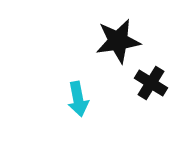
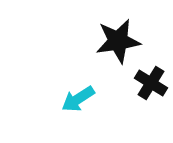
cyan arrow: rotated 68 degrees clockwise
